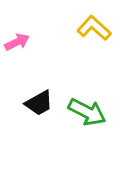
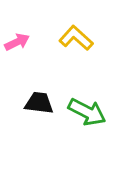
yellow L-shape: moved 18 px left, 10 px down
black trapezoid: rotated 144 degrees counterclockwise
